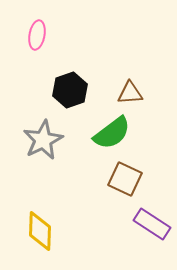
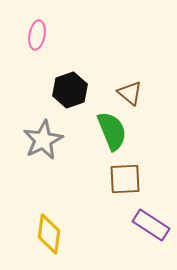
brown triangle: rotated 44 degrees clockwise
green semicircle: moved 2 px up; rotated 75 degrees counterclockwise
brown square: rotated 28 degrees counterclockwise
purple rectangle: moved 1 px left, 1 px down
yellow diamond: moved 9 px right, 3 px down; rotated 6 degrees clockwise
